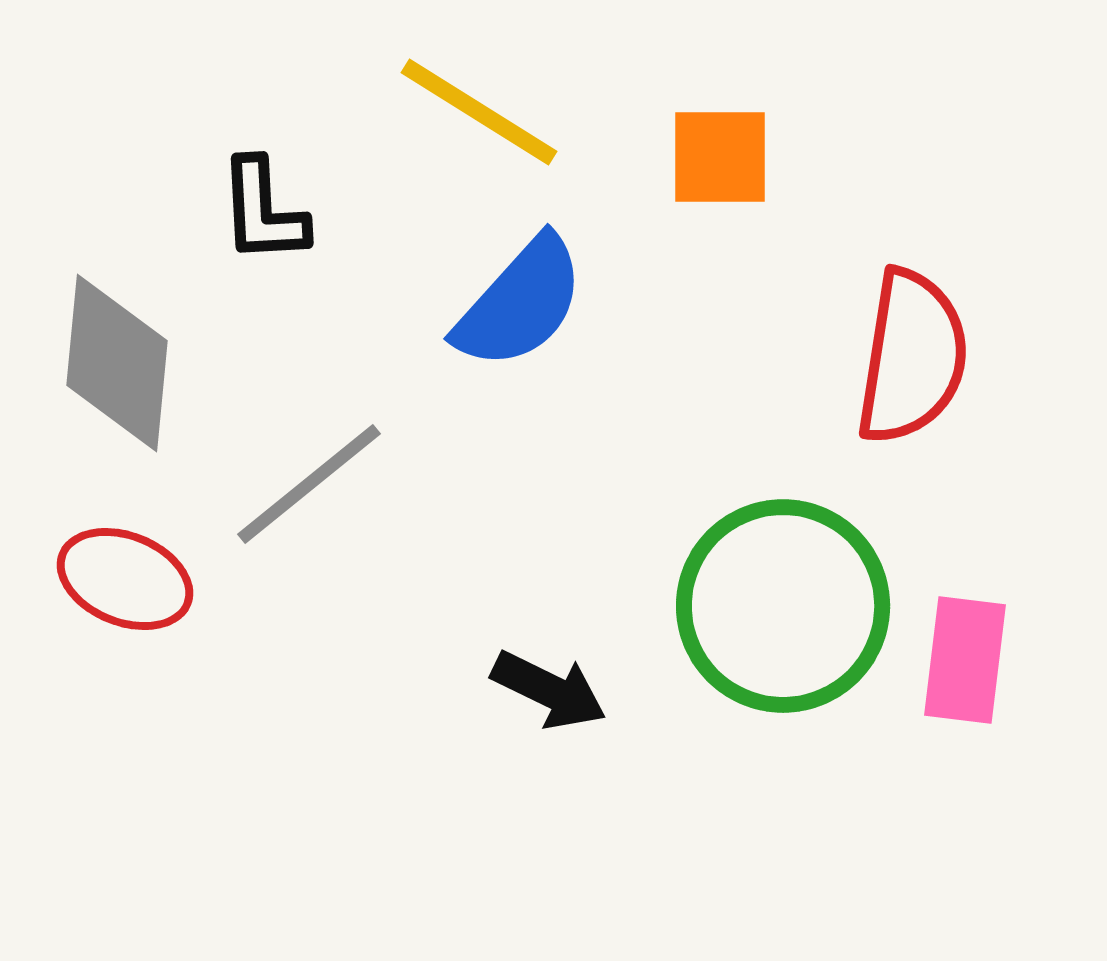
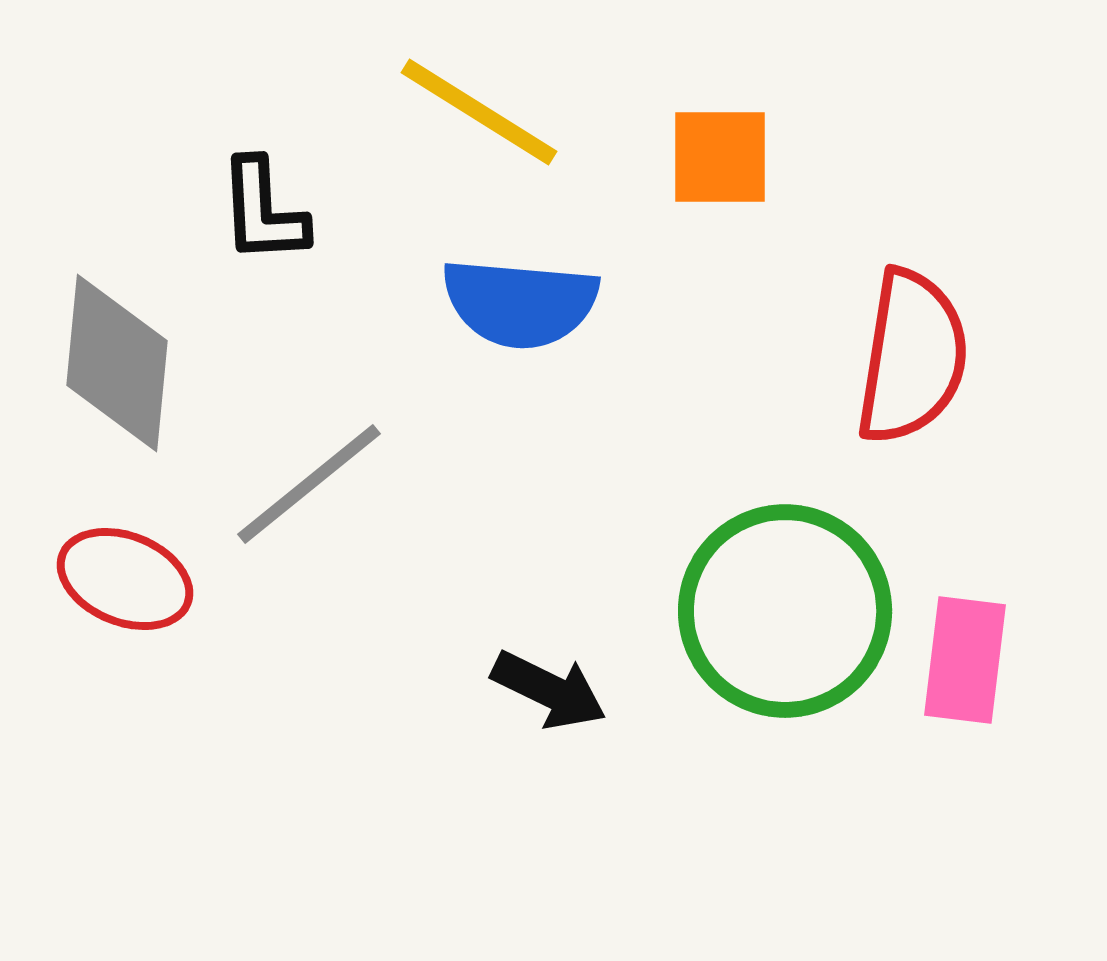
blue semicircle: rotated 53 degrees clockwise
green circle: moved 2 px right, 5 px down
